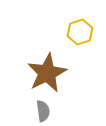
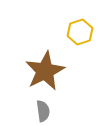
brown star: moved 2 px left, 2 px up
